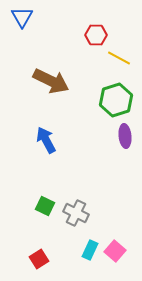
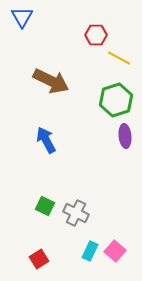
cyan rectangle: moved 1 px down
